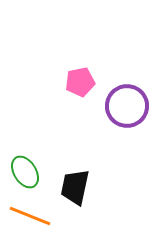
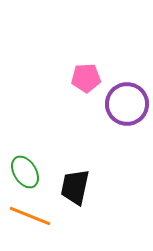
pink pentagon: moved 6 px right, 4 px up; rotated 8 degrees clockwise
purple circle: moved 2 px up
